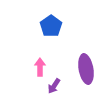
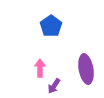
pink arrow: moved 1 px down
